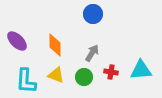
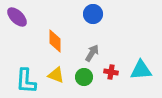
purple ellipse: moved 24 px up
orange diamond: moved 4 px up
